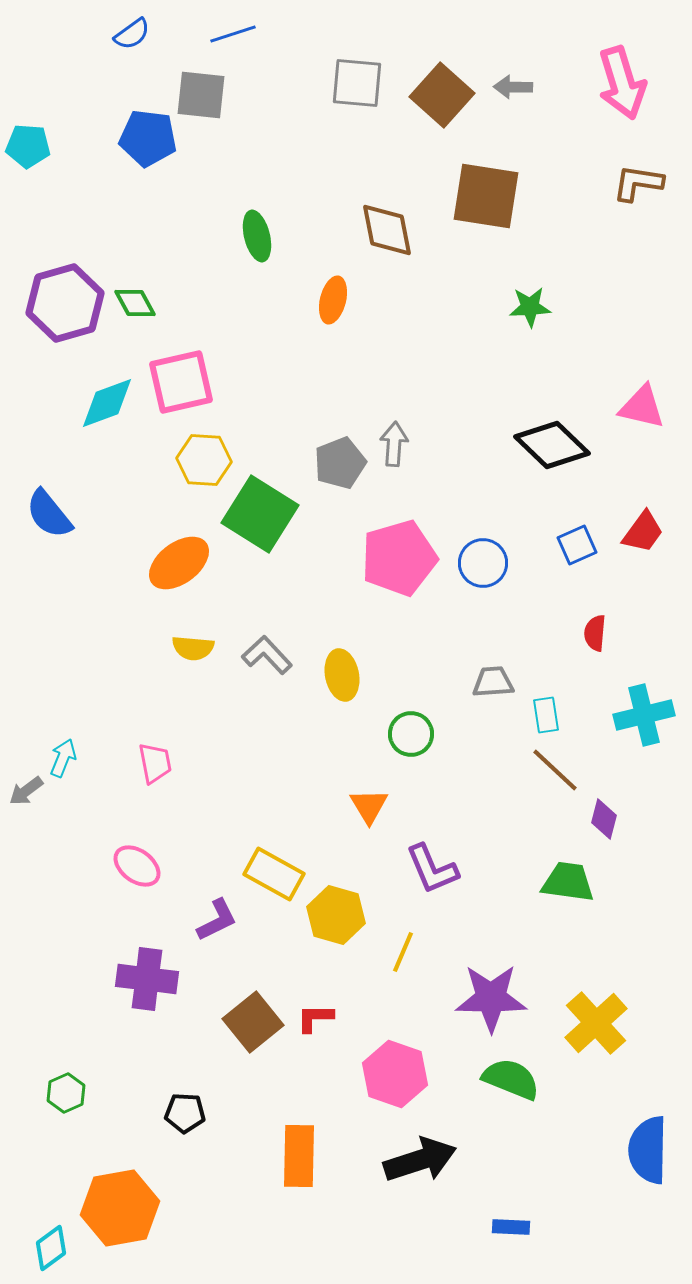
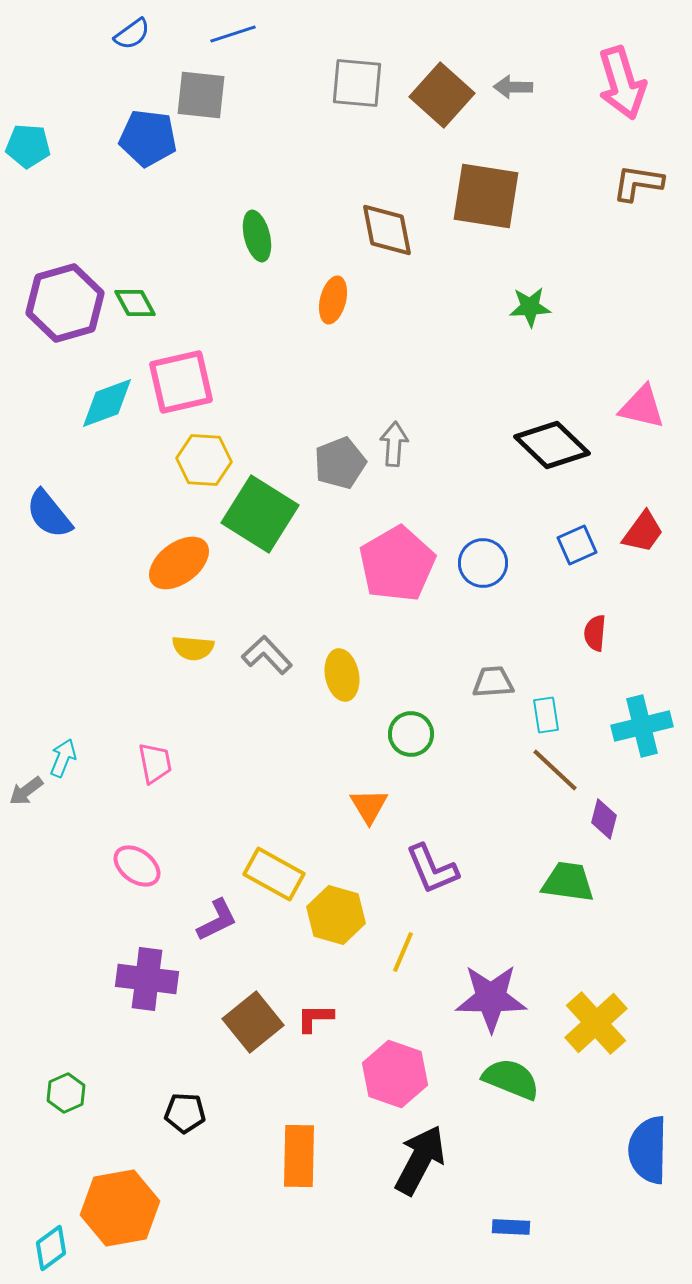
pink pentagon at (399, 558): moved 2 px left, 6 px down; rotated 14 degrees counterclockwise
cyan cross at (644, 715): moved 2 px left, 11 px down
black arrow at (420, 1160): rotated 44 degrees counterclockwise
